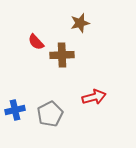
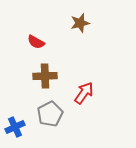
red semicircle: rotated 18 degrees counterclockwise
brown cross: moved 17 px left, 21 px down
red arrow: moved 10 px left, 4 px up; rotated 40 degrees counterclockwise
blue cross: moved 17 px down; rotated 12 degrees counterclockwise
